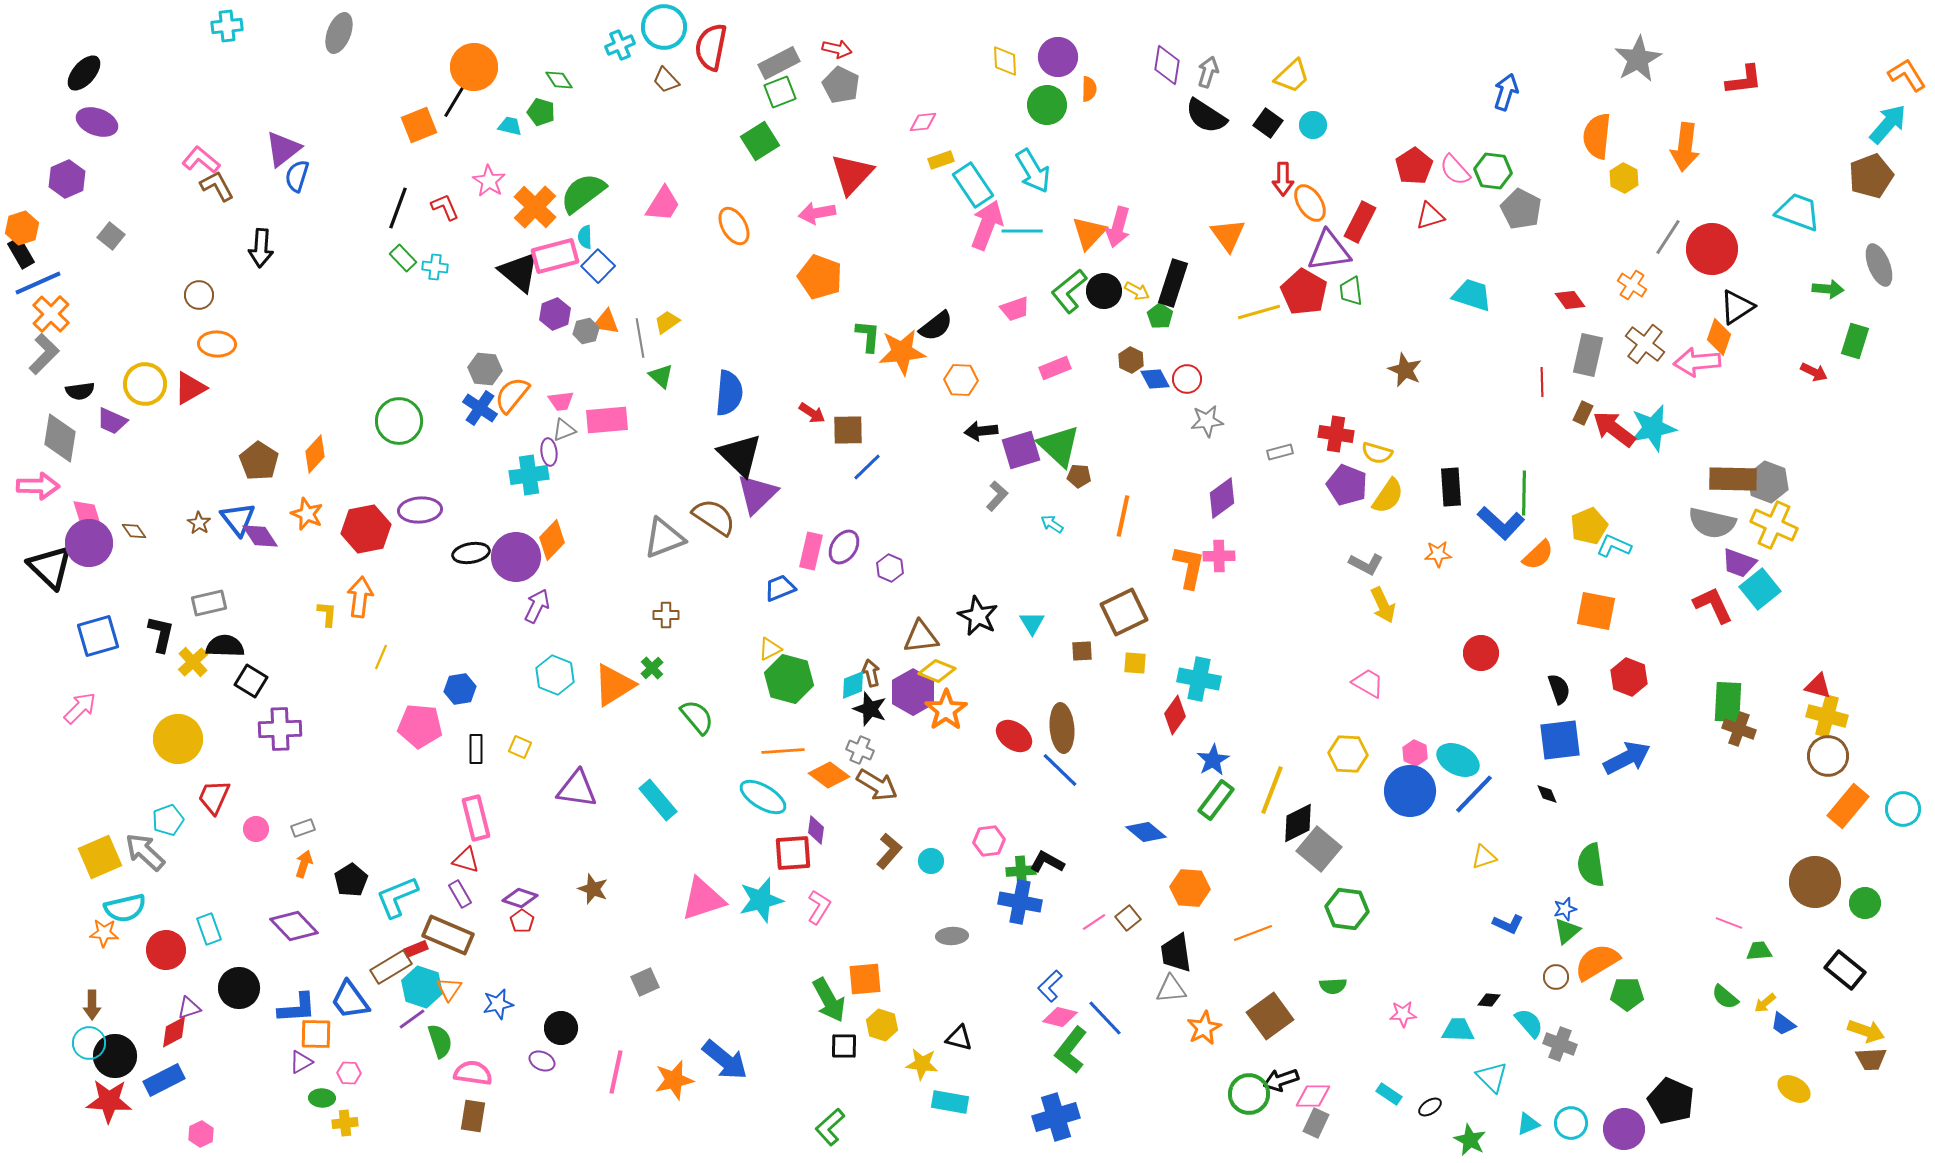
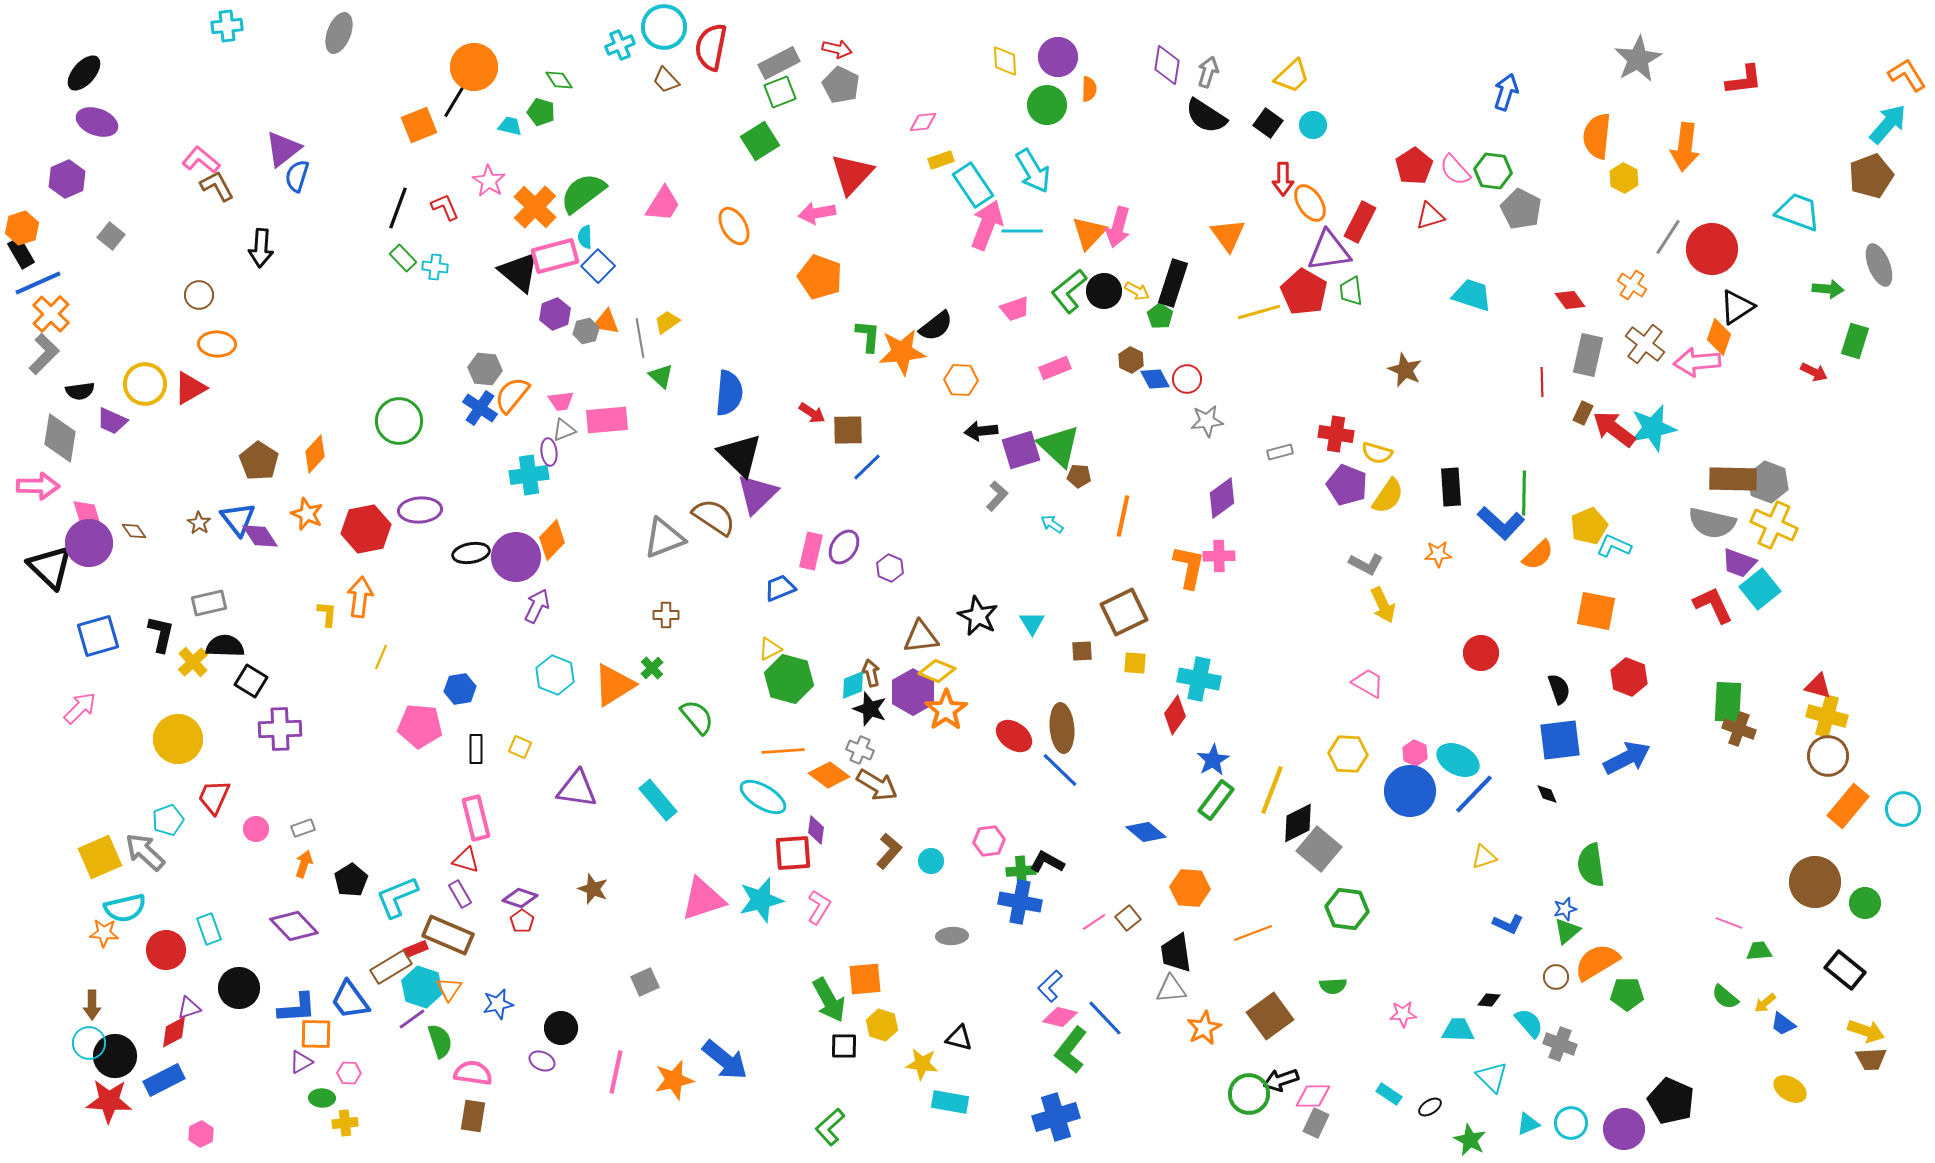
yellow ellipse at (1794, 1089): moved 4 px left
